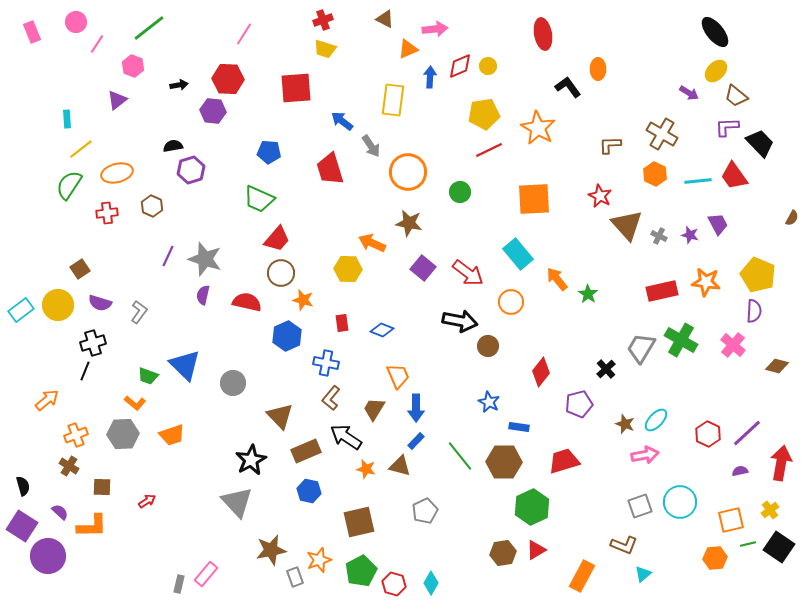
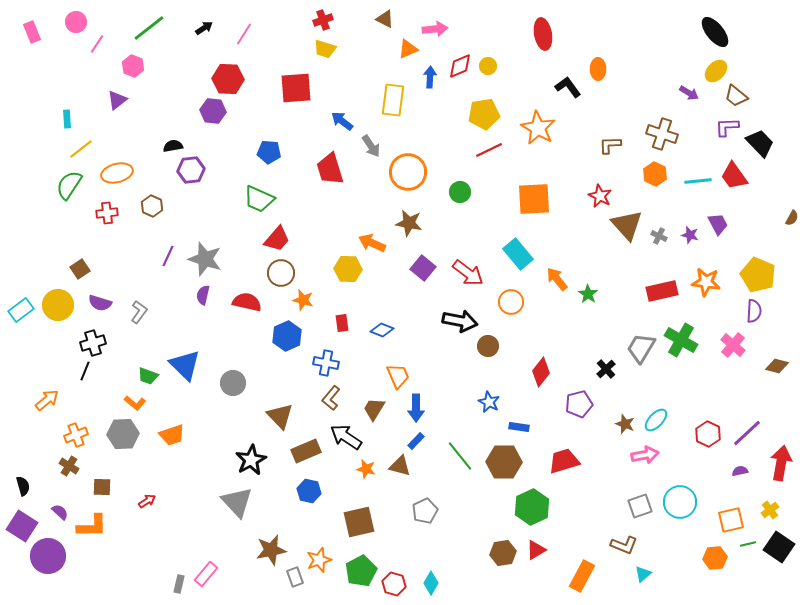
black arrow at (179, 85): moved 25 px right, 57 px up; rotated 24 degrees counterclockwise
brown cross at (662, 134): rotated 12 degrees counterclockwise
purple hexagon at (191, 170): rotated 12 degrees clockwise
